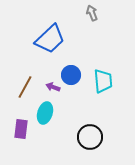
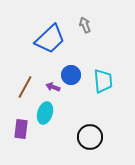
gray arrow: moved 7 px left, 12 px down
